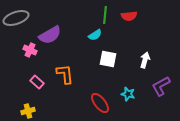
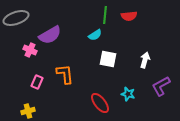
pink rectangle: rotated 72 degrees clockwise
